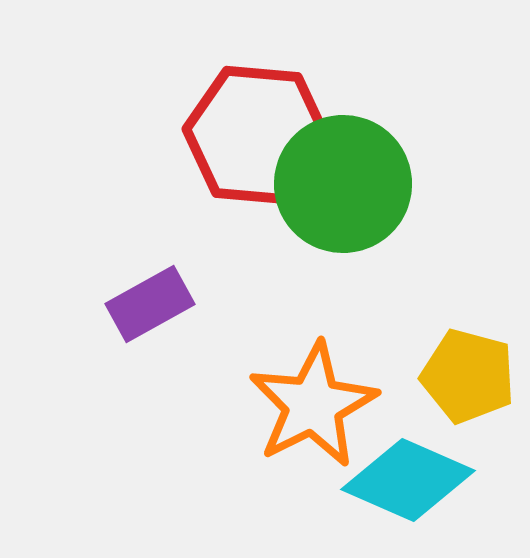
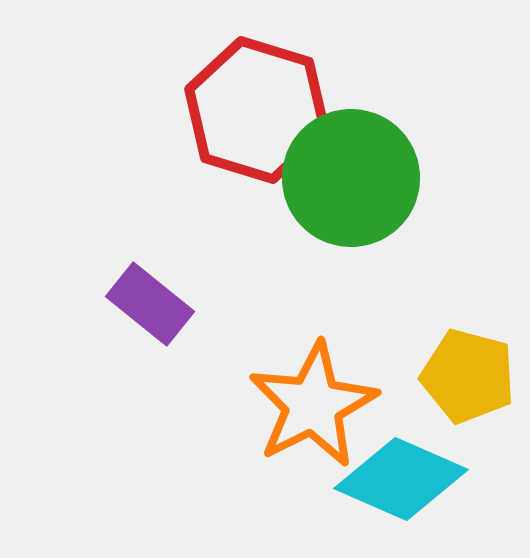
red hexagon: moved 25 px up; rotated 12 degrees clockwise
green circle: moved 8 px right, 6 px up
purple rectangle: rotated 68 degrees clockwise
cyan diamond: moved 7 px left, 1 px up
